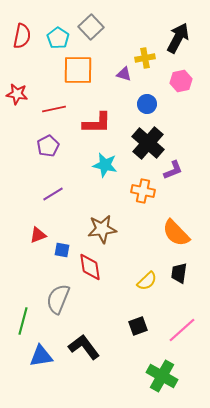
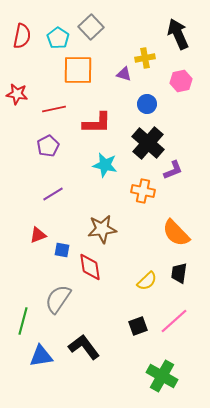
black arrow: moved 4 px up; rotated 52 degrees counterclockwise
gray semicircle: rotated 12 degrees clockwise
pink line: moved 8 px left, 9 px up
